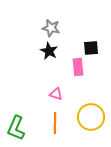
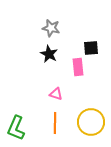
black star: moved 3 px down
yellow circle: moved 5 px down
